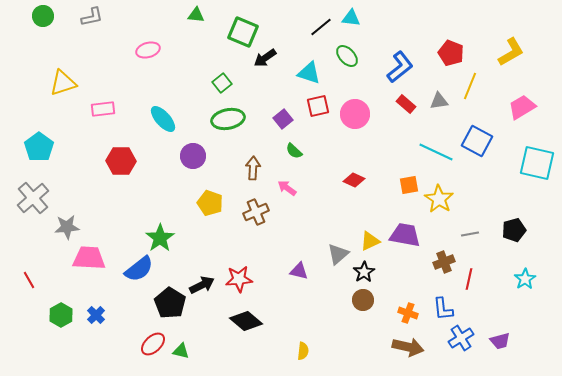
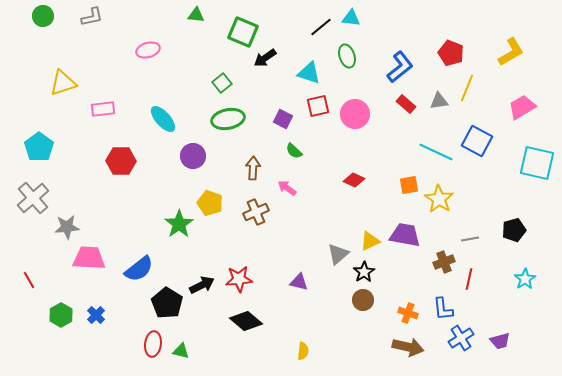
green ellipse at (347, 56): rotated 25 degrees clockwise
yellow line at (470, 86): moved 3 px left, 2 px down
purple square at (283, 119): rotated 24 degrees counterclockwise
gray line at (470, 234): moved 5 px down
green star at (160, 238): moved 19 px right, 14 px up
purple triangle at (299, 271): moved 11 px down
black pentagon at (170, 303): moved 3 px left
red ellipse at (153, 344): rotated 40 degrees counterclockwise
